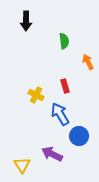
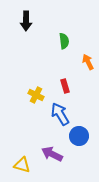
yellow triangle: rotated 42 degrees counterclockwise
